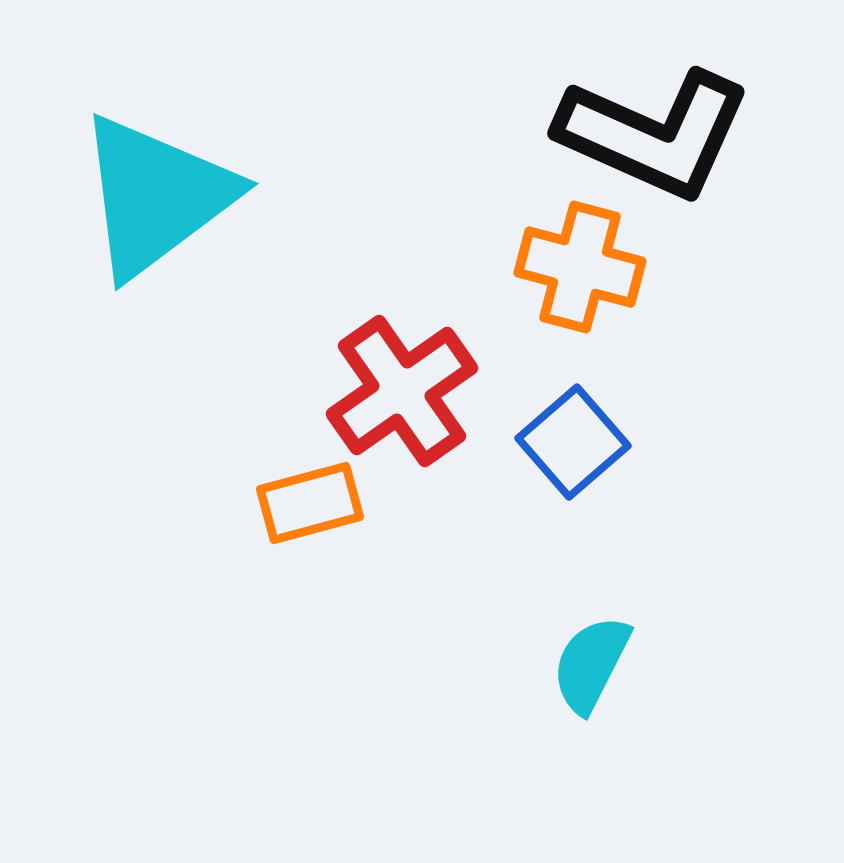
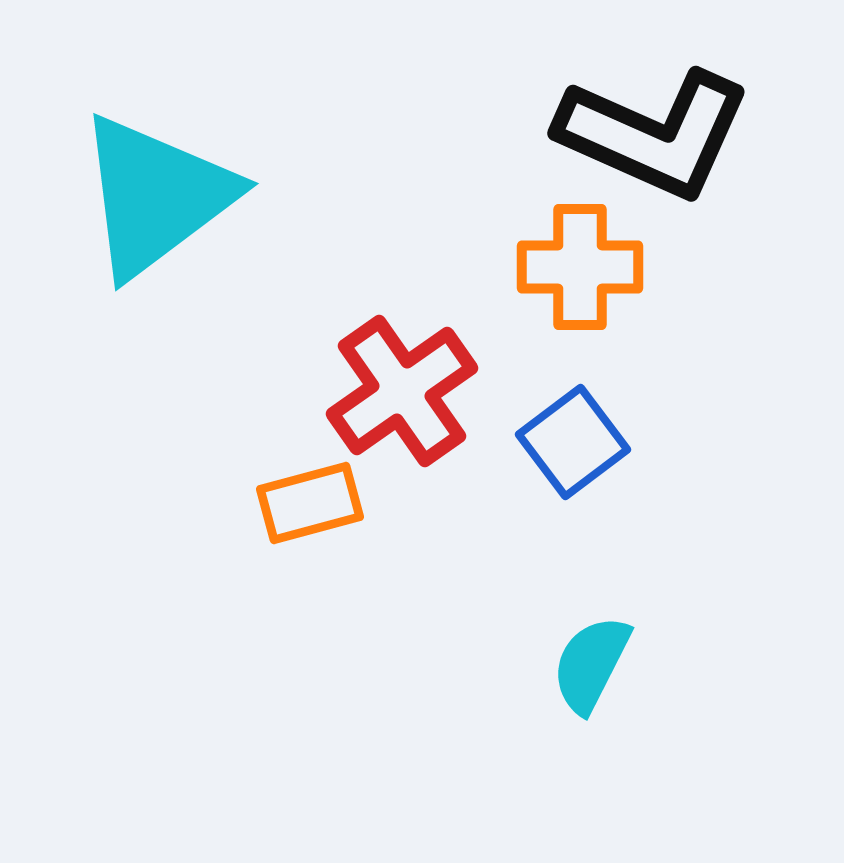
orange cross: rotated 15 degrees counterclockwise
blue square: rotated 4 degrees clockwise
